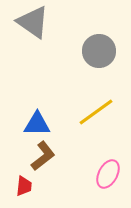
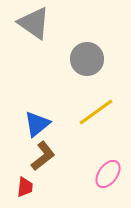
gray triangle: moved 1 px right, 1 px down
gray circle: moved 12 px left, 8 px down
blue triangle: rotated 40 degrees counterclockwise
pink ellipse: rotated 8 degrees clockwise
red trapezoid: moved 1 px right, 1 px down
